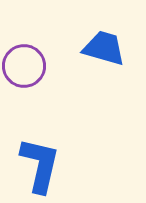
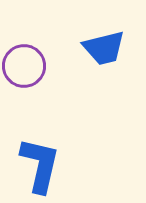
blue trapezoid: rotated 150 degrees clockwise
